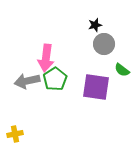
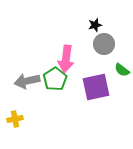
pink arrow: moved 20 px right, 1 px down
purple square: rotated 20 degrees counterclockwise
yellow cross: moved 15 px up
